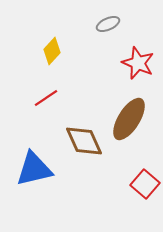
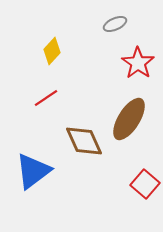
gray ellipse: moved 7 px right
red star: rotated 12 degrees clockwise
blue triangle: moved 1 px left, 2 px down; rotated 24 degrees counterclockwise
